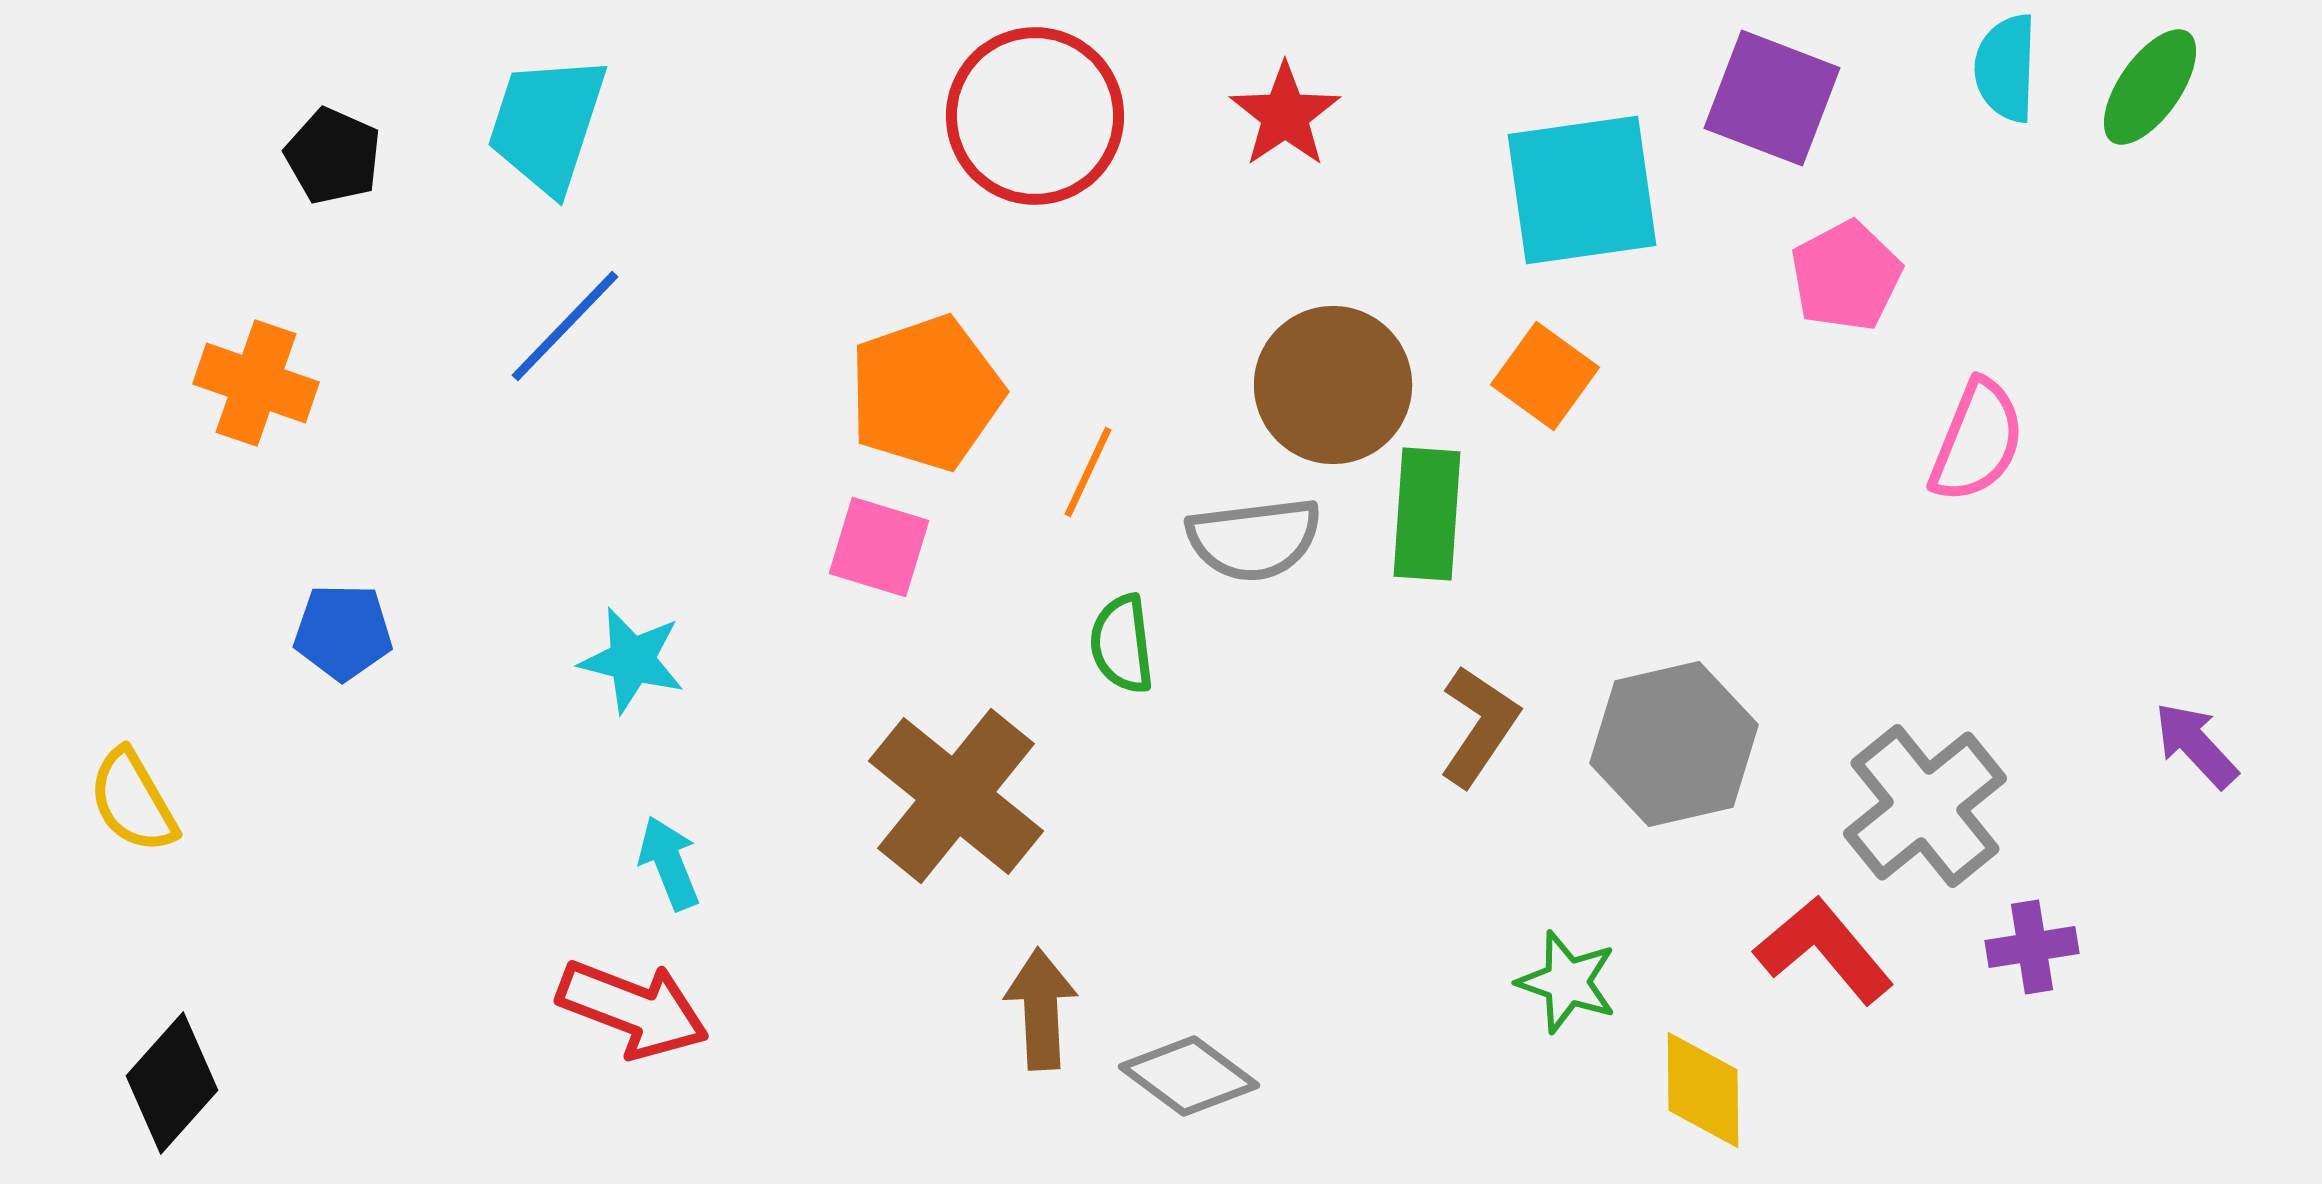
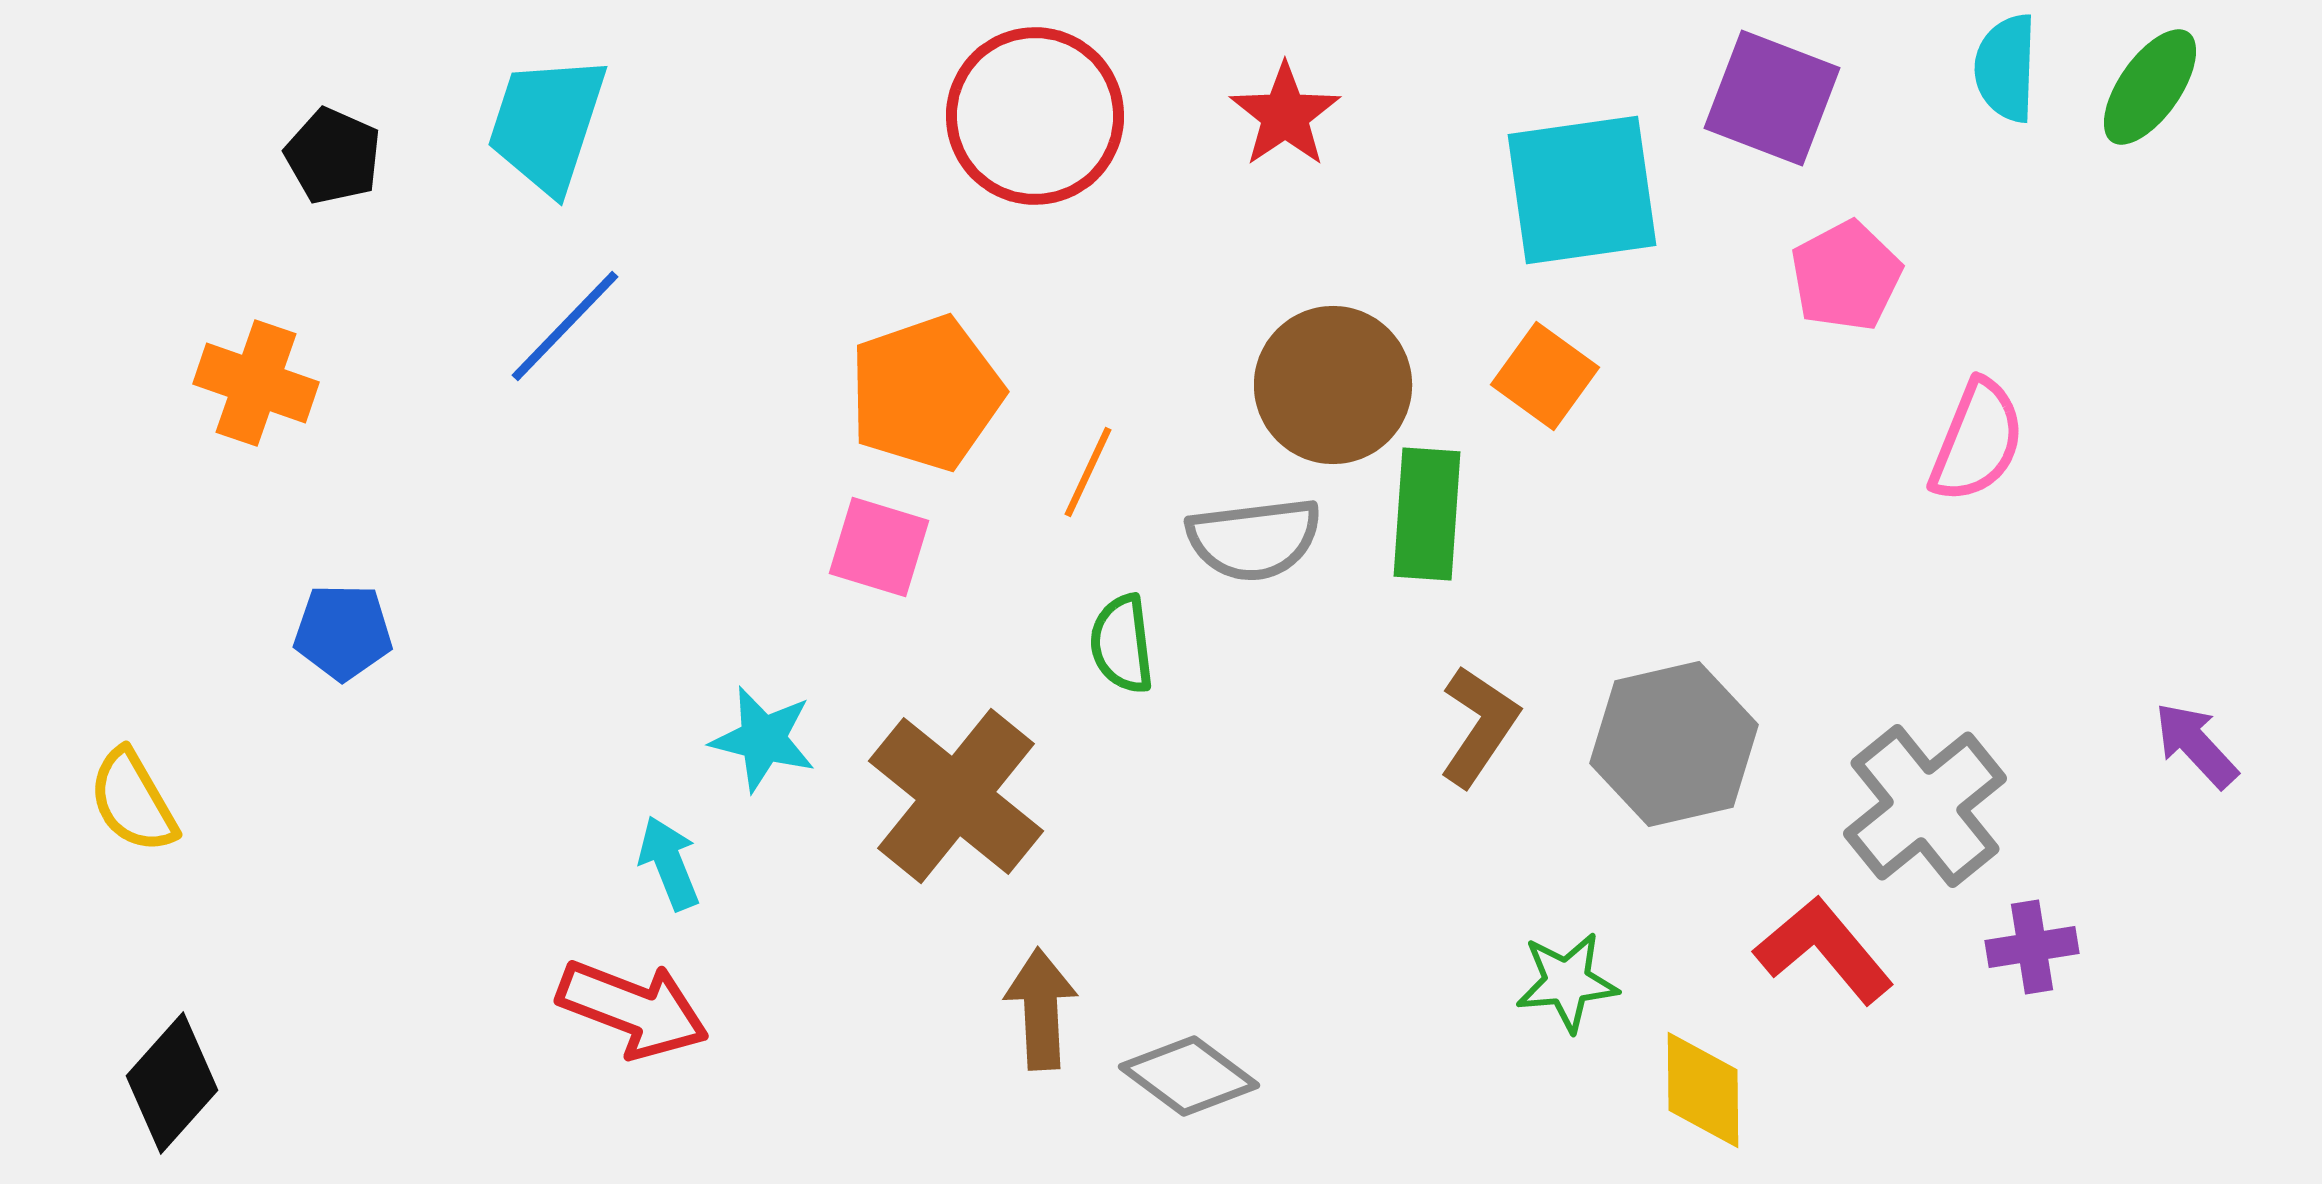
cyan star: moved 131 px right, 79 px down
green star: rotated 24 degrees counterclockwise
